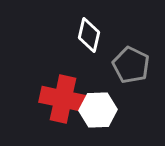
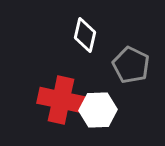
white diamond: moved 4 px left
red cross: moved 2 px left, 1 px down
